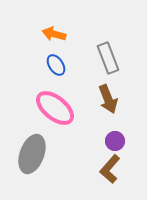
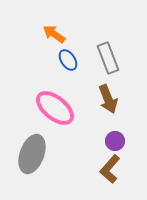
orange arrow: rotated 20 degrees clockwise
blue ellipse: moved 12 px right, 5 px up
